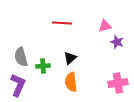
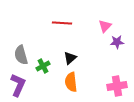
pink triangle: rotated 32 degrees counterclockwise
purple star: rotated 24 degrees counterclockwise
gray semicircle: moved 2 px up
green cross: rotated 24 degrees counterclockwise
pink cross: moved 1 px left, 3 px down
